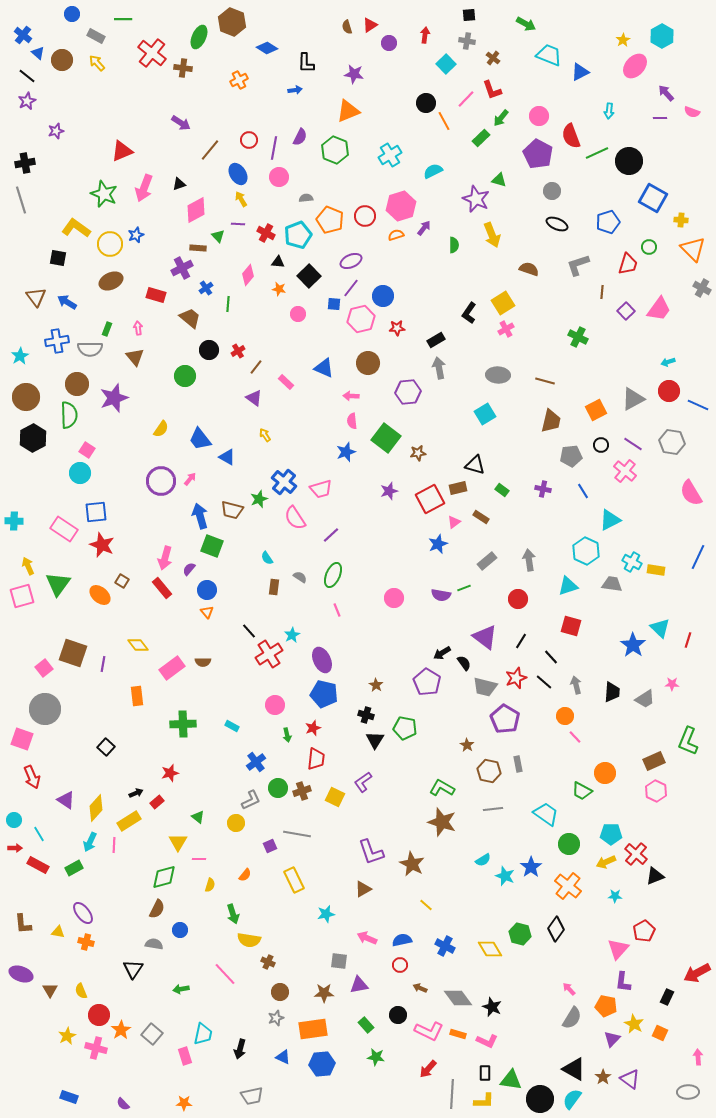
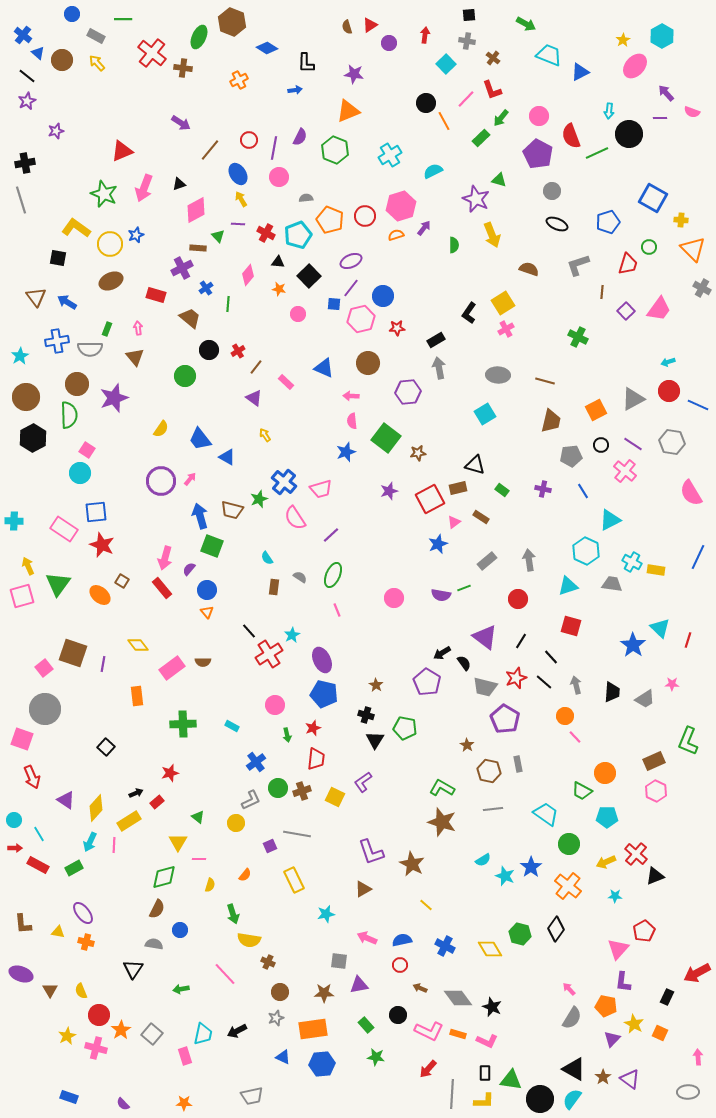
black circle at (629, 161): moved 27 px up
cyan pentagon at (611, 834): moved 4 px left, 17 px up
black arrow at (240, 1049): moved 3 px left, 18 px up; rotated 48 degrees clockwise
